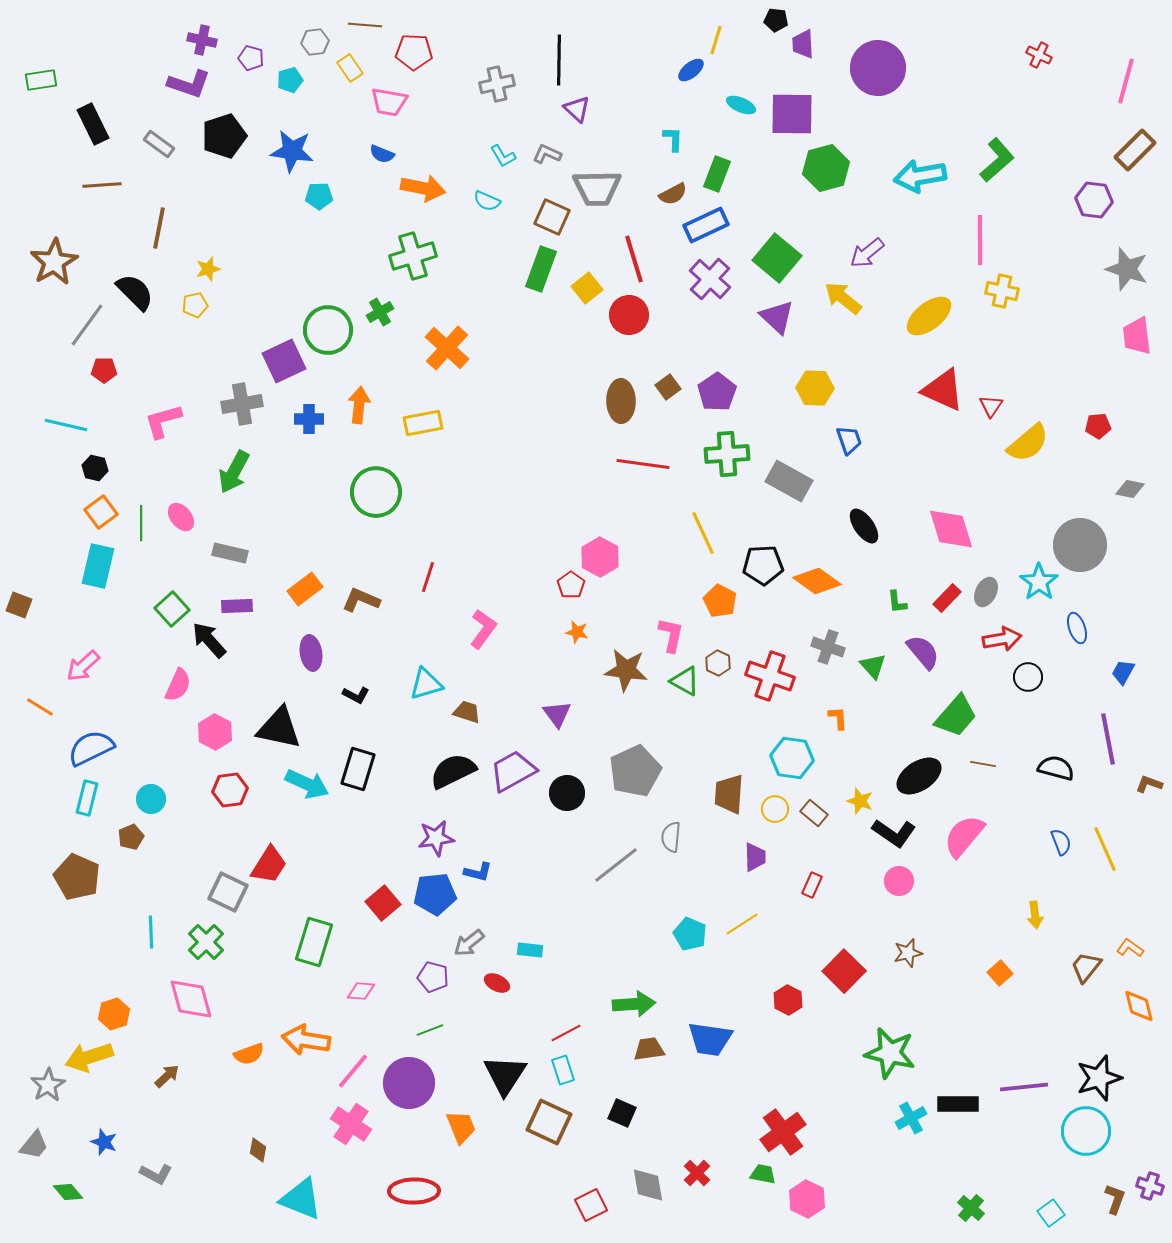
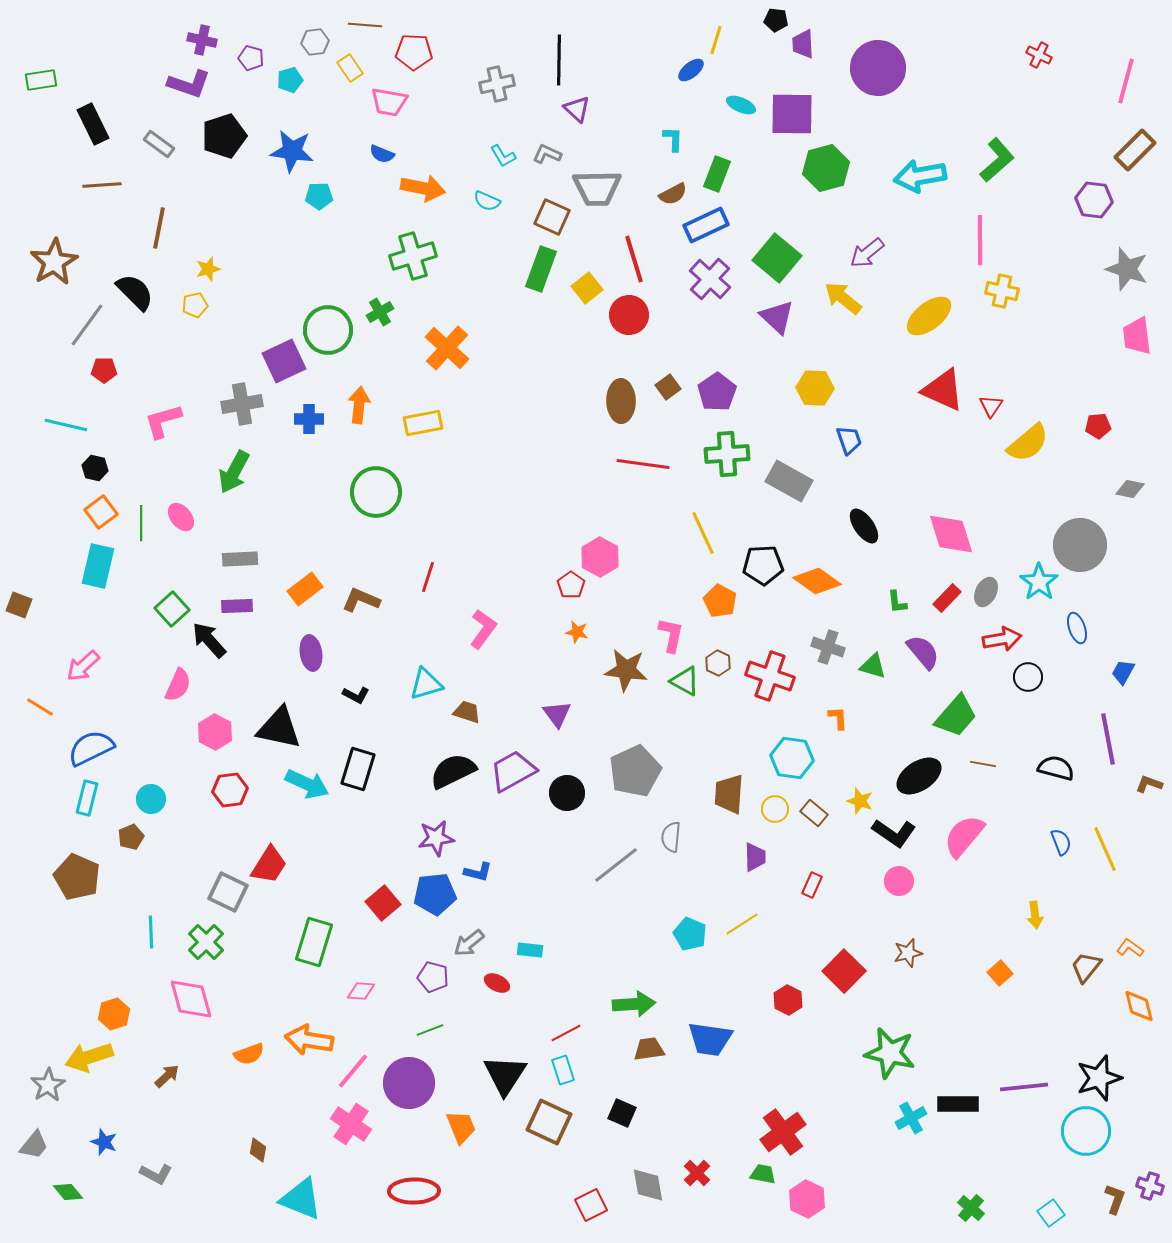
pink diamond at (951, 529): moved 5 px down
gray rectangle at (230, 553): moved 10 px right, 6 px down; rotated 16 degrees counterclockwise
green triangle at (873, 666): rotated 32 degrees counterclockwise
orange arrow at (306, 1040): moved 3 px right
